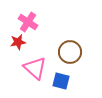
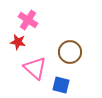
pink cross: moved 2 px up
red star: rotated 21 degrees clockwise
blue square: moved 4 px down
